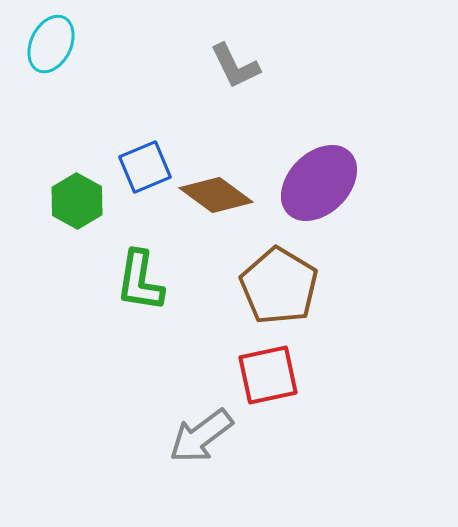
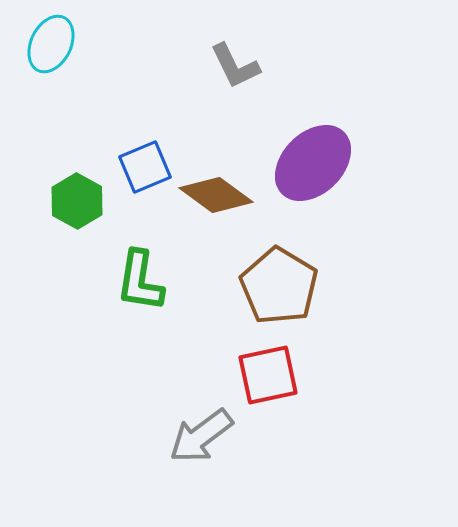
purple ellipse: moved 6 px left, 20 px up
